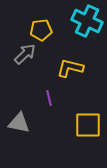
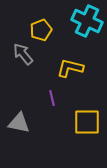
yellow pentagon: rotated 15 degrees counterclockwise
gray arrow: moved 2 px left; rotated 85 degrees counterclockwise
purple line: moved 3 px right
yellow square: moved 1 px left, 3 px up
